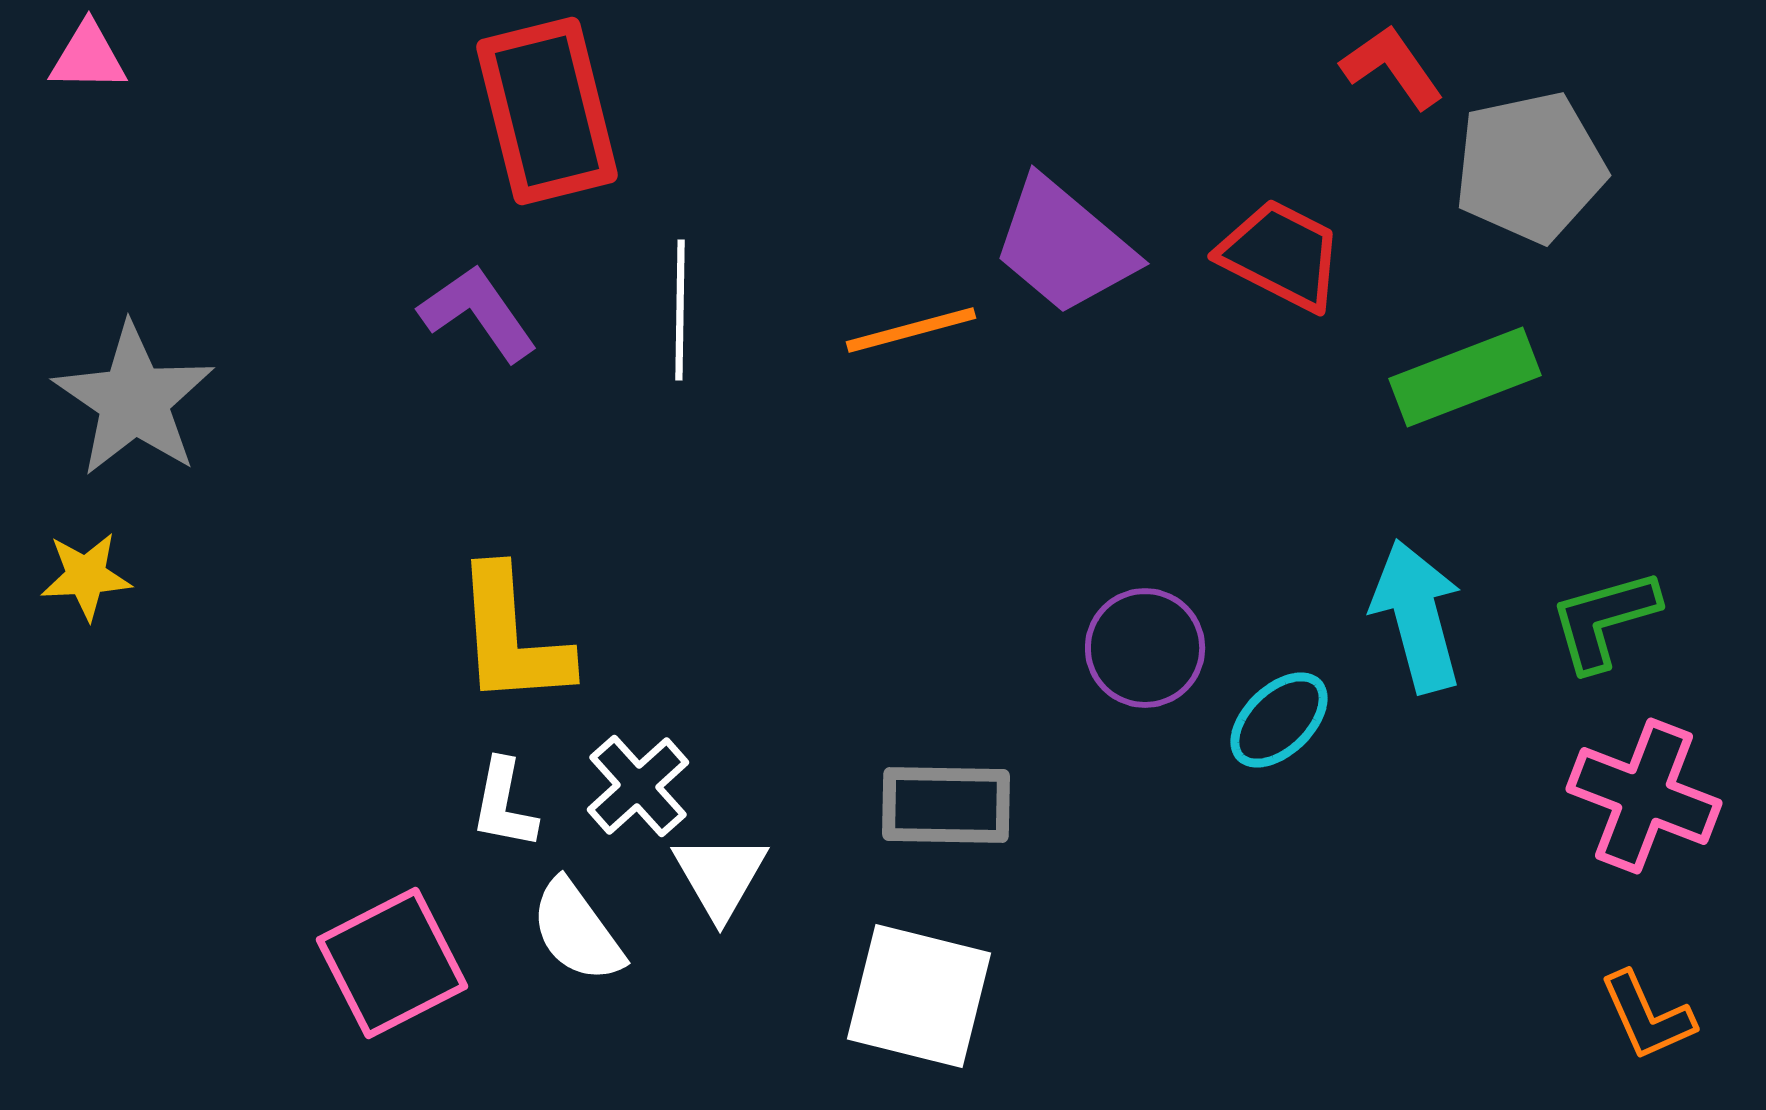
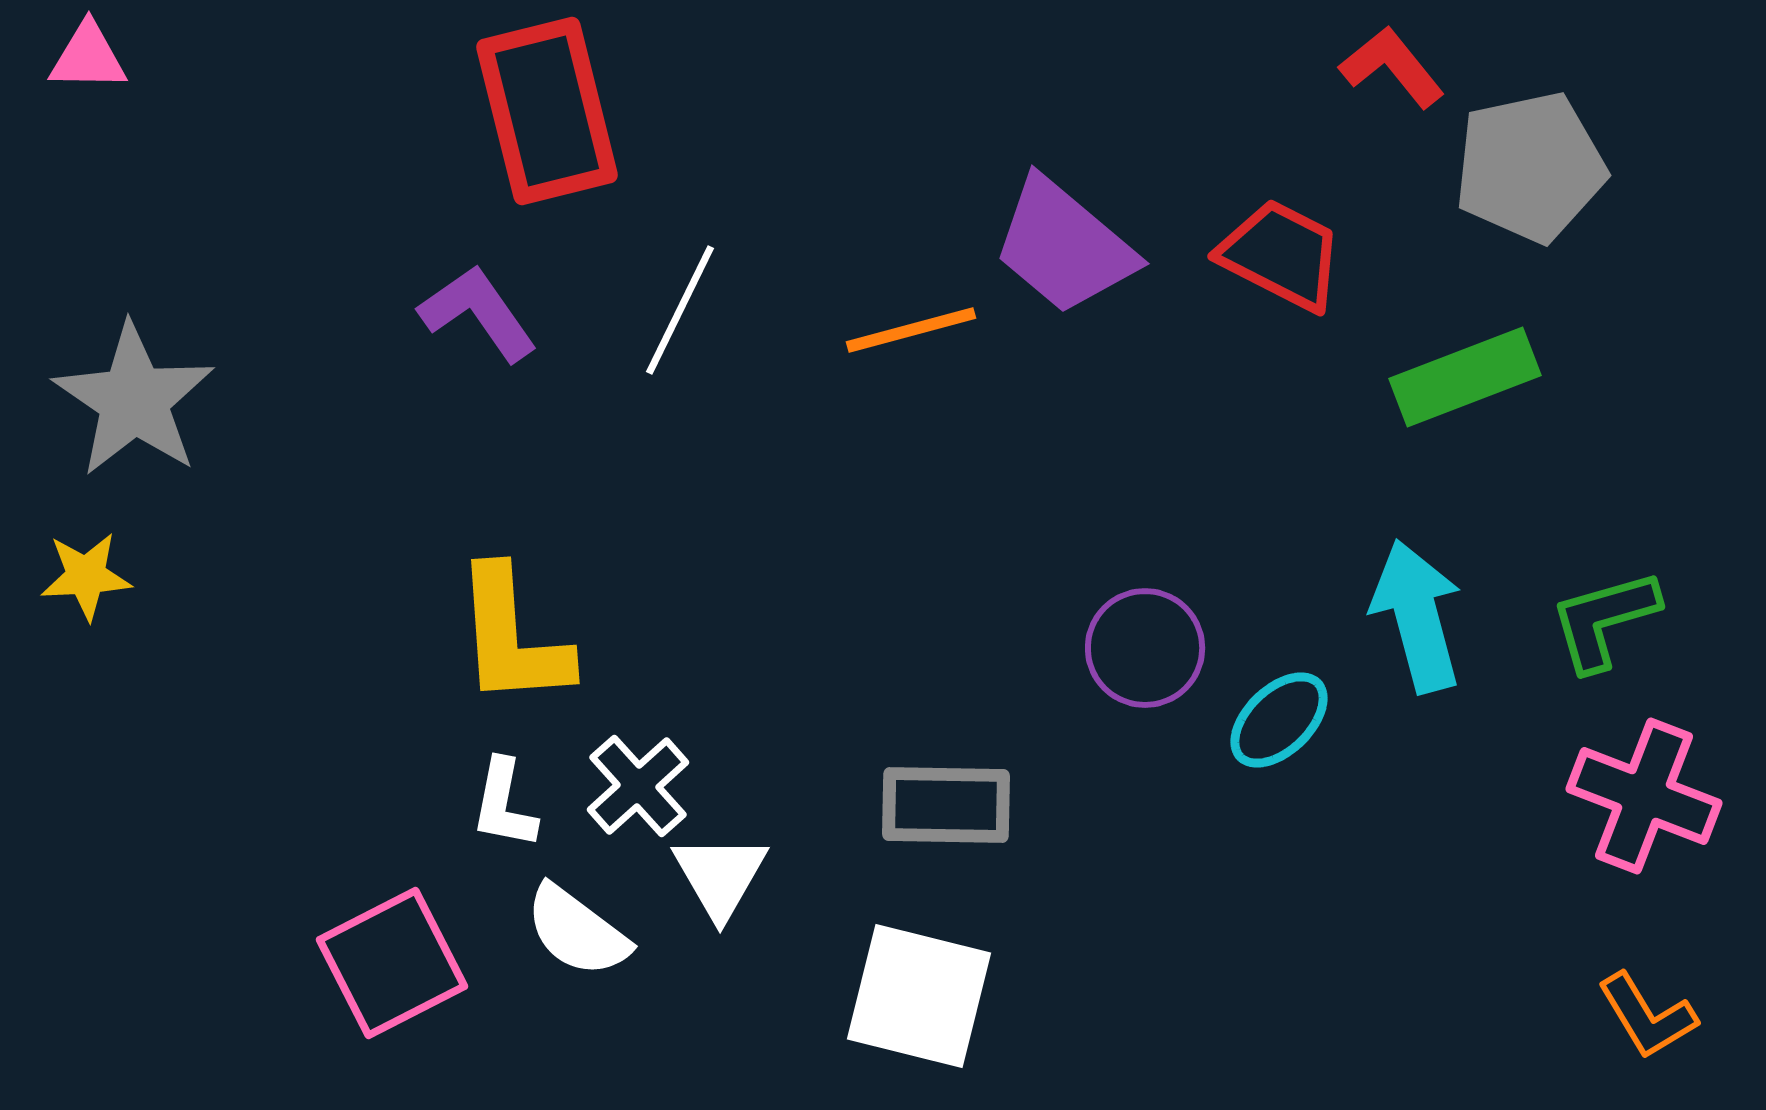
red L-shape: rotated 4 degrees counterclockwise
white line: rotated 25 degrees clockwise
white semicircle: rotated 17 degrees counterclockwise
orange L-shape: rotated 7 degrees counterclockwise
